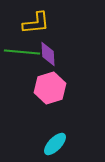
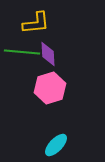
cyan ellipse: moved 1 px right, 1 px down
